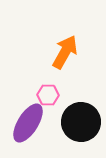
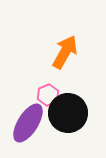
pink hexagon: rotated 25 degrees counterclockwise
black circle: moved 13 px left, 9 px up
